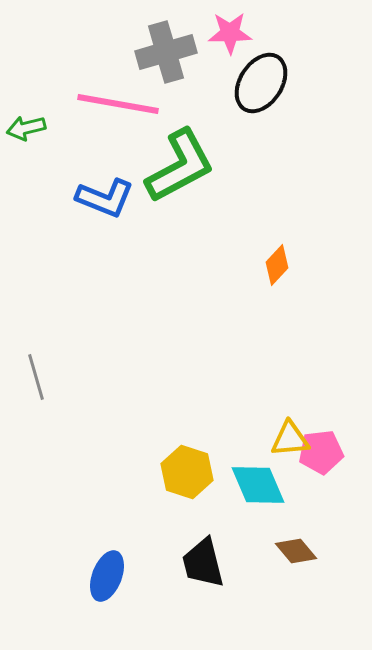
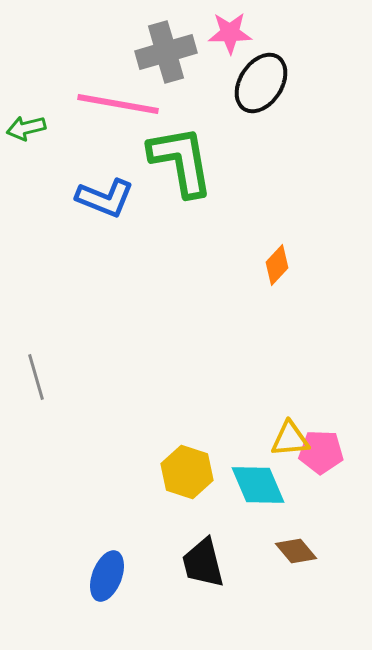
green L-shape: moved 1 px right, 5 px up; rotated 72 degrees counterclockwise
pink pentagon: rotated 9 degrees clockwise
